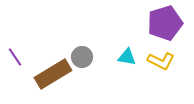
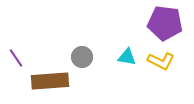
purple pentagon: rotated 24 degrees clockwise
purple line: moved 1 px right, 1 px down
brown rectangle: moved 3 px left, 7 px down; rotated 27 degrees clockwise
